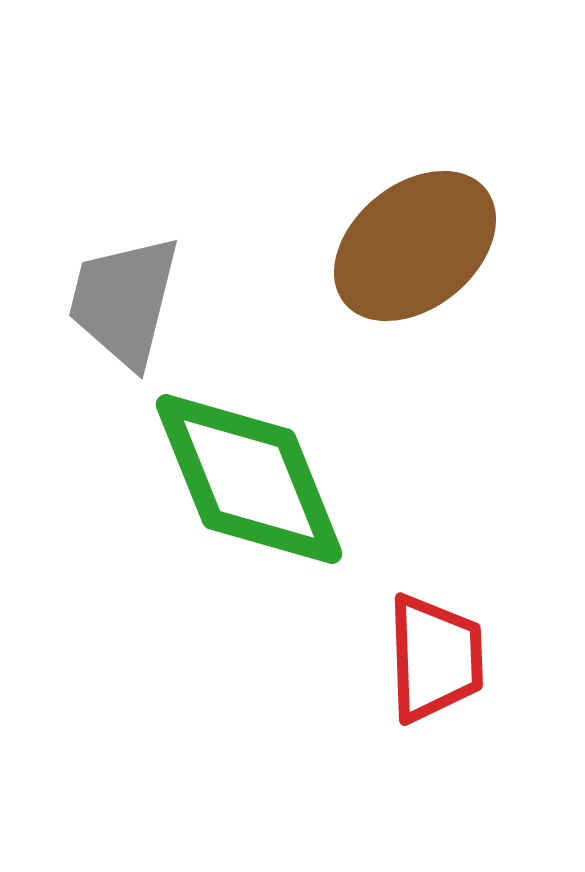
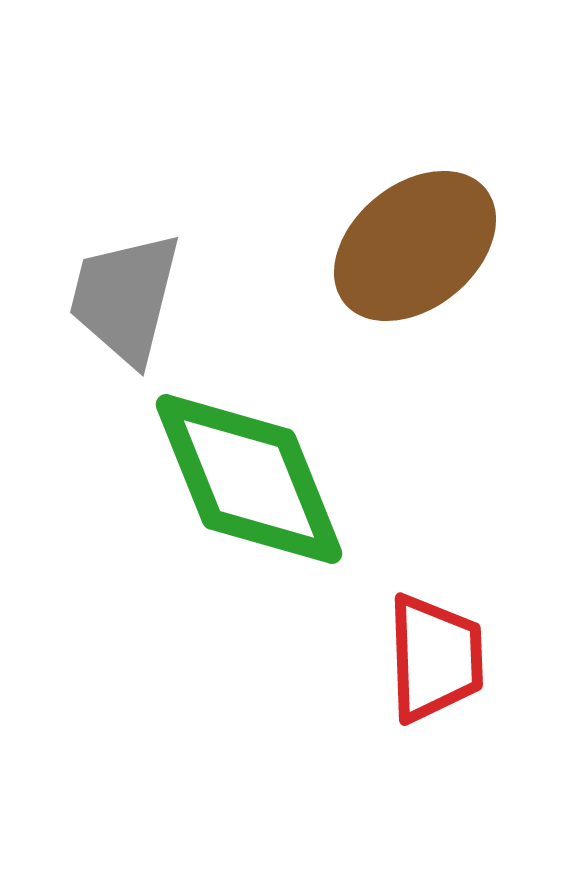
gray trapezoid: moved 1 px right, 3 px up
